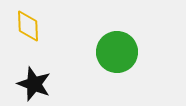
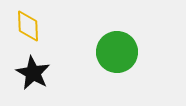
black star: moved 1 px left, 11 px up; rotated 8 degrees clockwise
